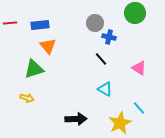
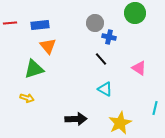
cyan line: moved 16 px right; rotated 56 degrees clockwise
